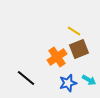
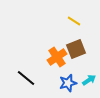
yellow line: moved 10 px up
brown square: moved 3 px left
cyan arrow: rotated 64 degrees counterclockwise
